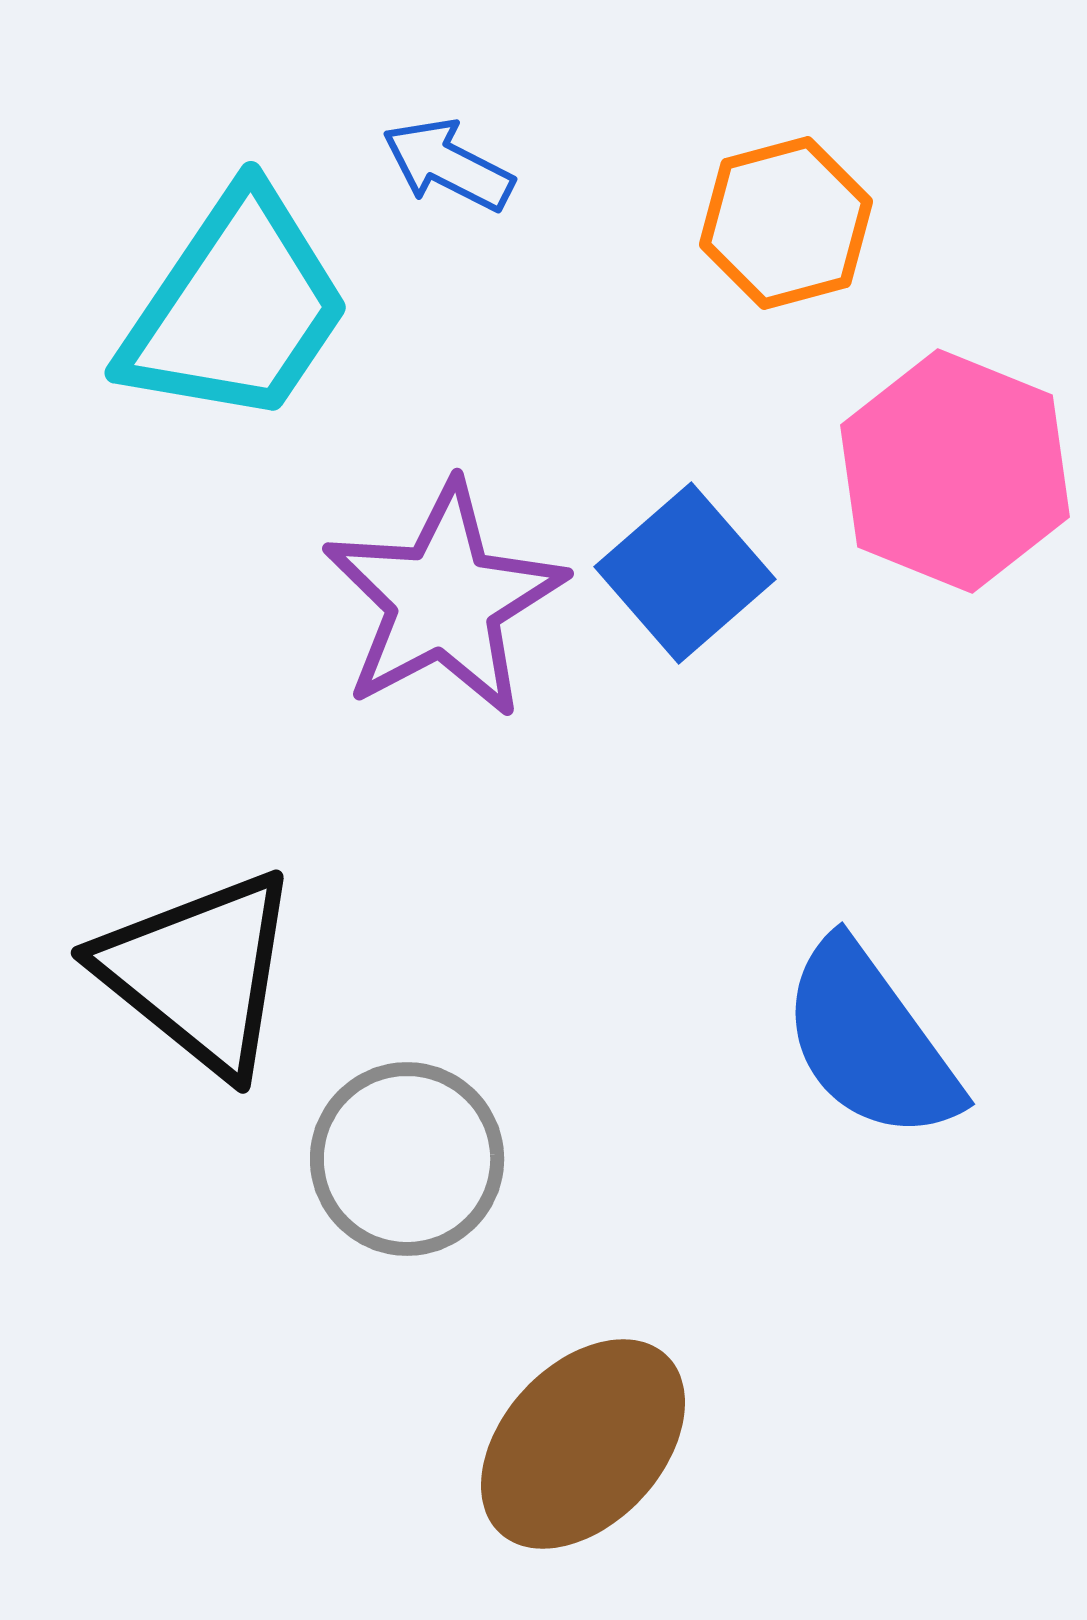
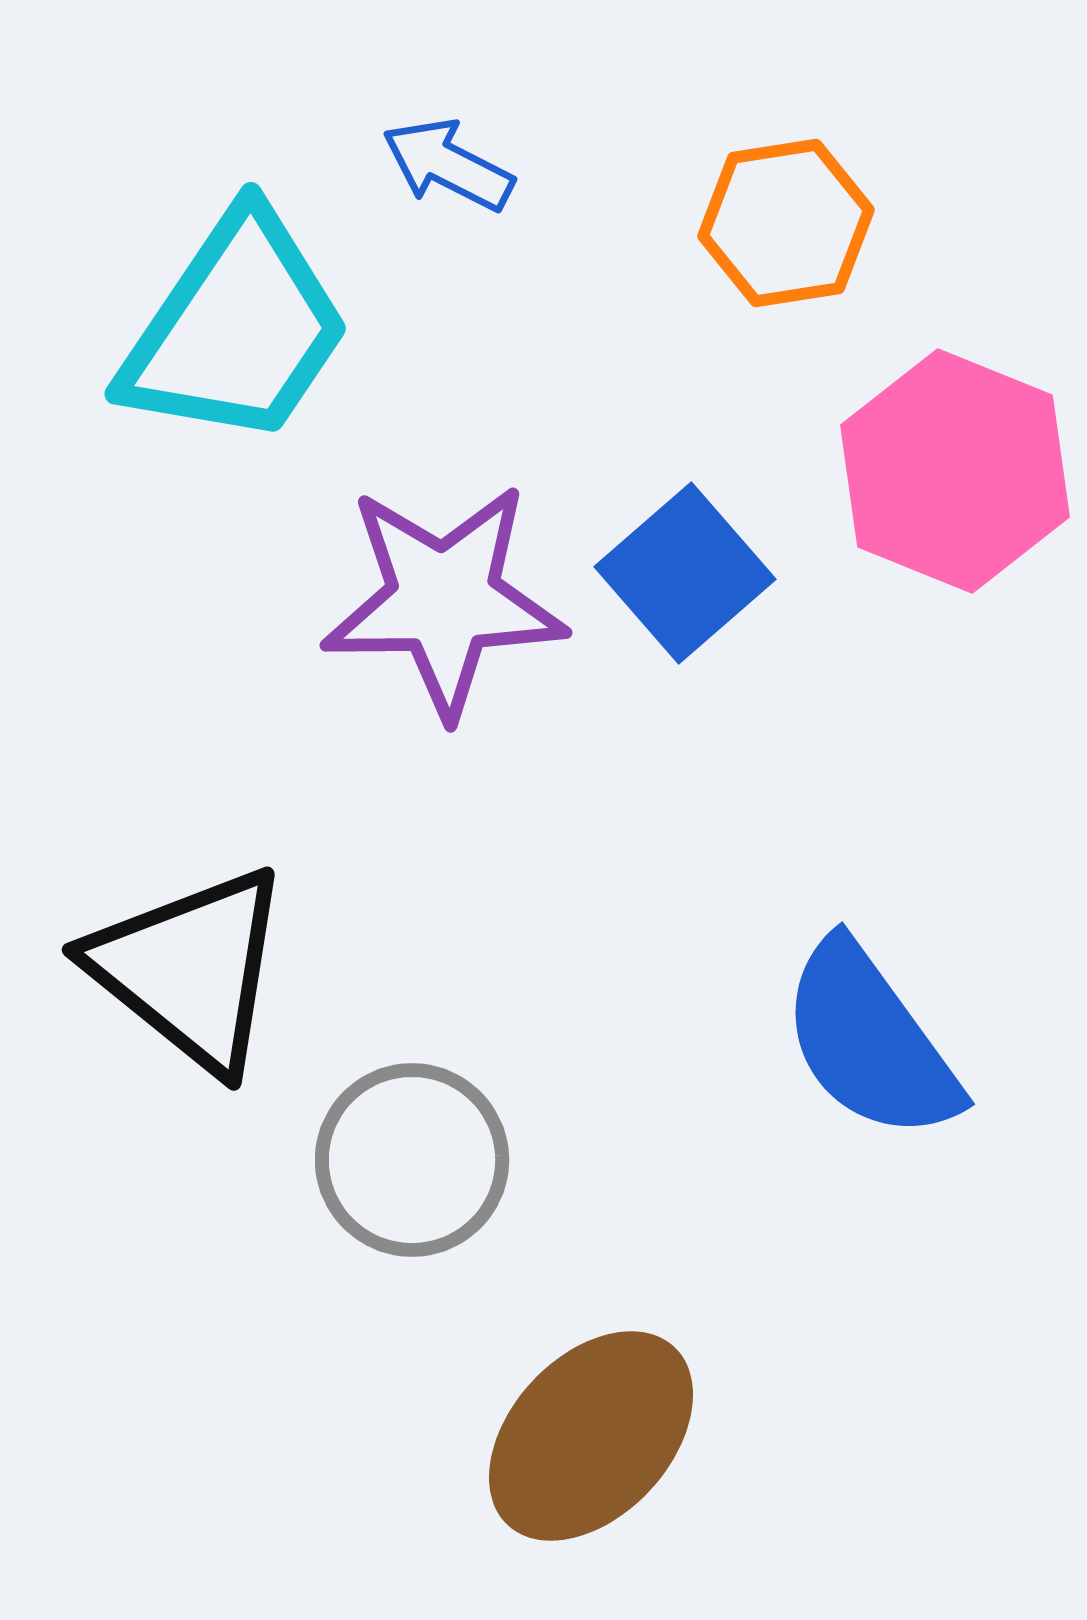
orange hexagon: rotated 6 degrees clockwise
cyan trapezoid: moved 21 px down
purple star: rotated 27 degrees clockwise
black triangle: moved 9 px left, 3 px up
gray circle: moved 5 px right, 1 px down
brown ellipse: moved 8 px right, 8 px up
